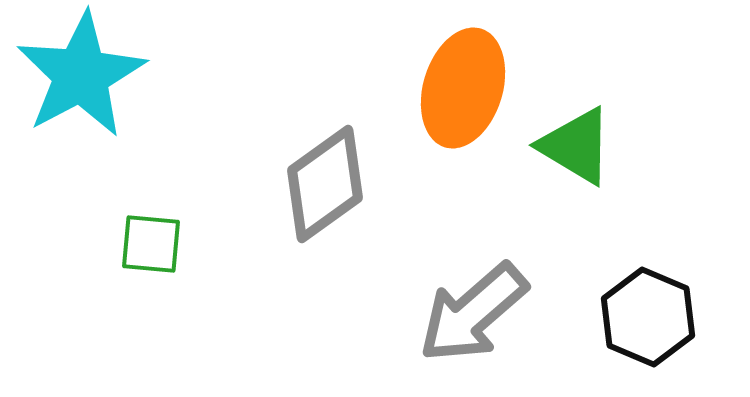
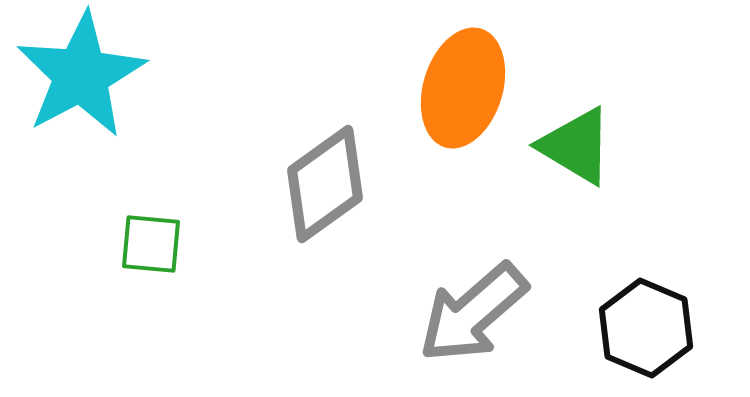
black hexagon: moved 2 px left, 11 px down
